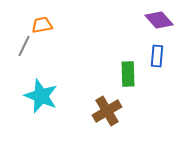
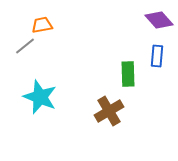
gray line: moved 1 px right; rotated 25 degrees clockwise
cyan star: moved 1 px left, 1 px down
brown cross: moved 2 px right
